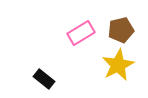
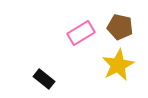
brown pentagon: moved 1 px left, 3 px up; rotated 25 degrees clockwise
